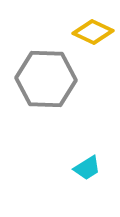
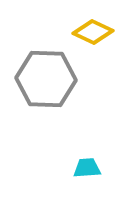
cyan trapezoid: rotated 152 degrees counterclockwise
